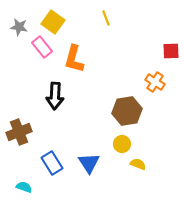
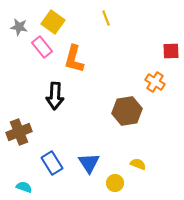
yellow circle: moved 7 px left, 39 px down
